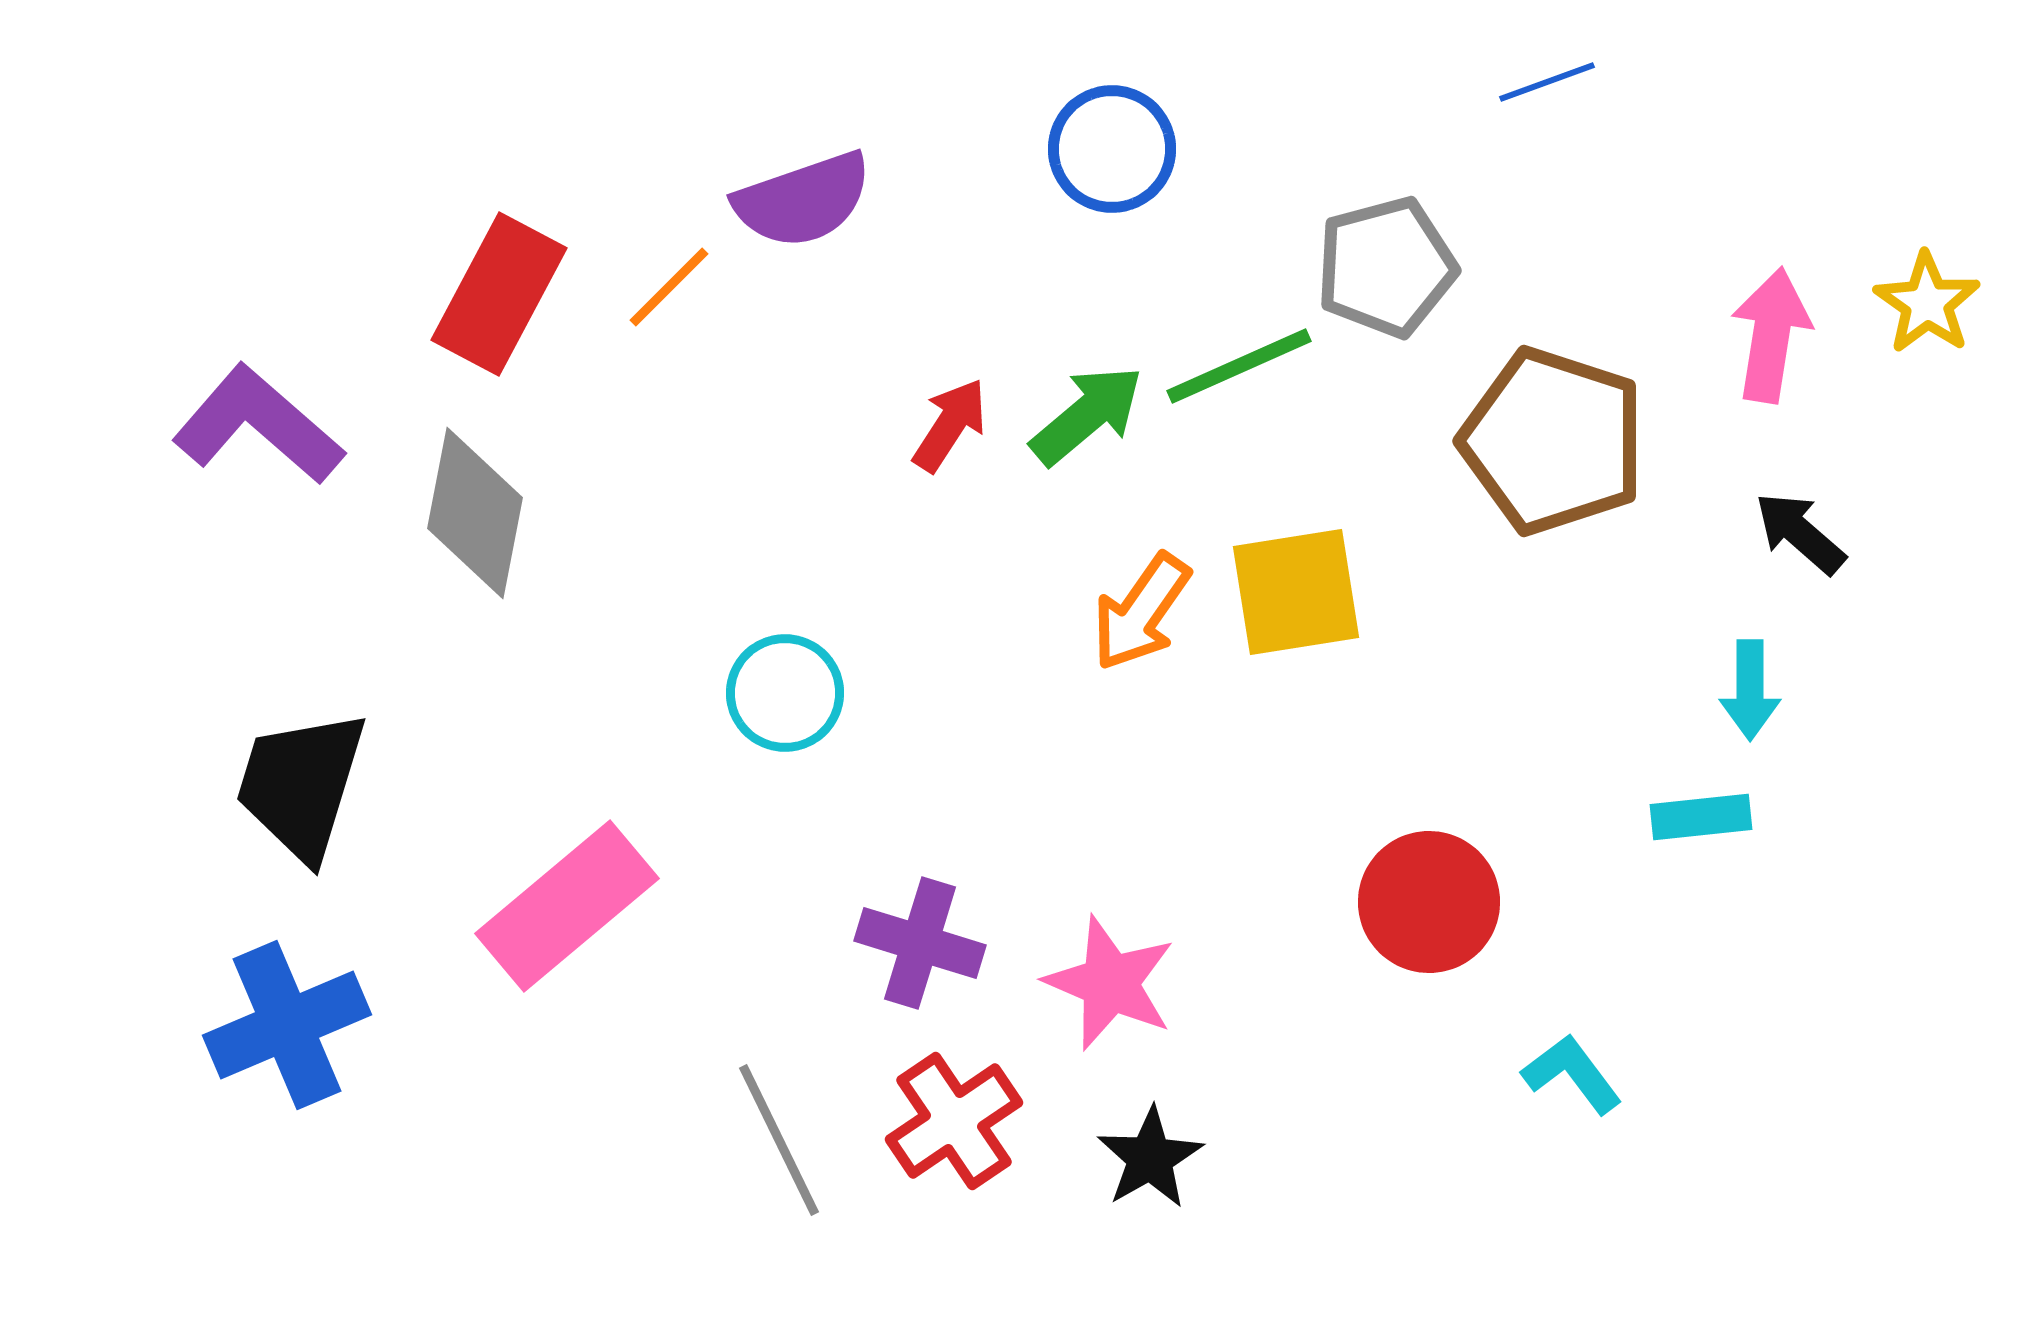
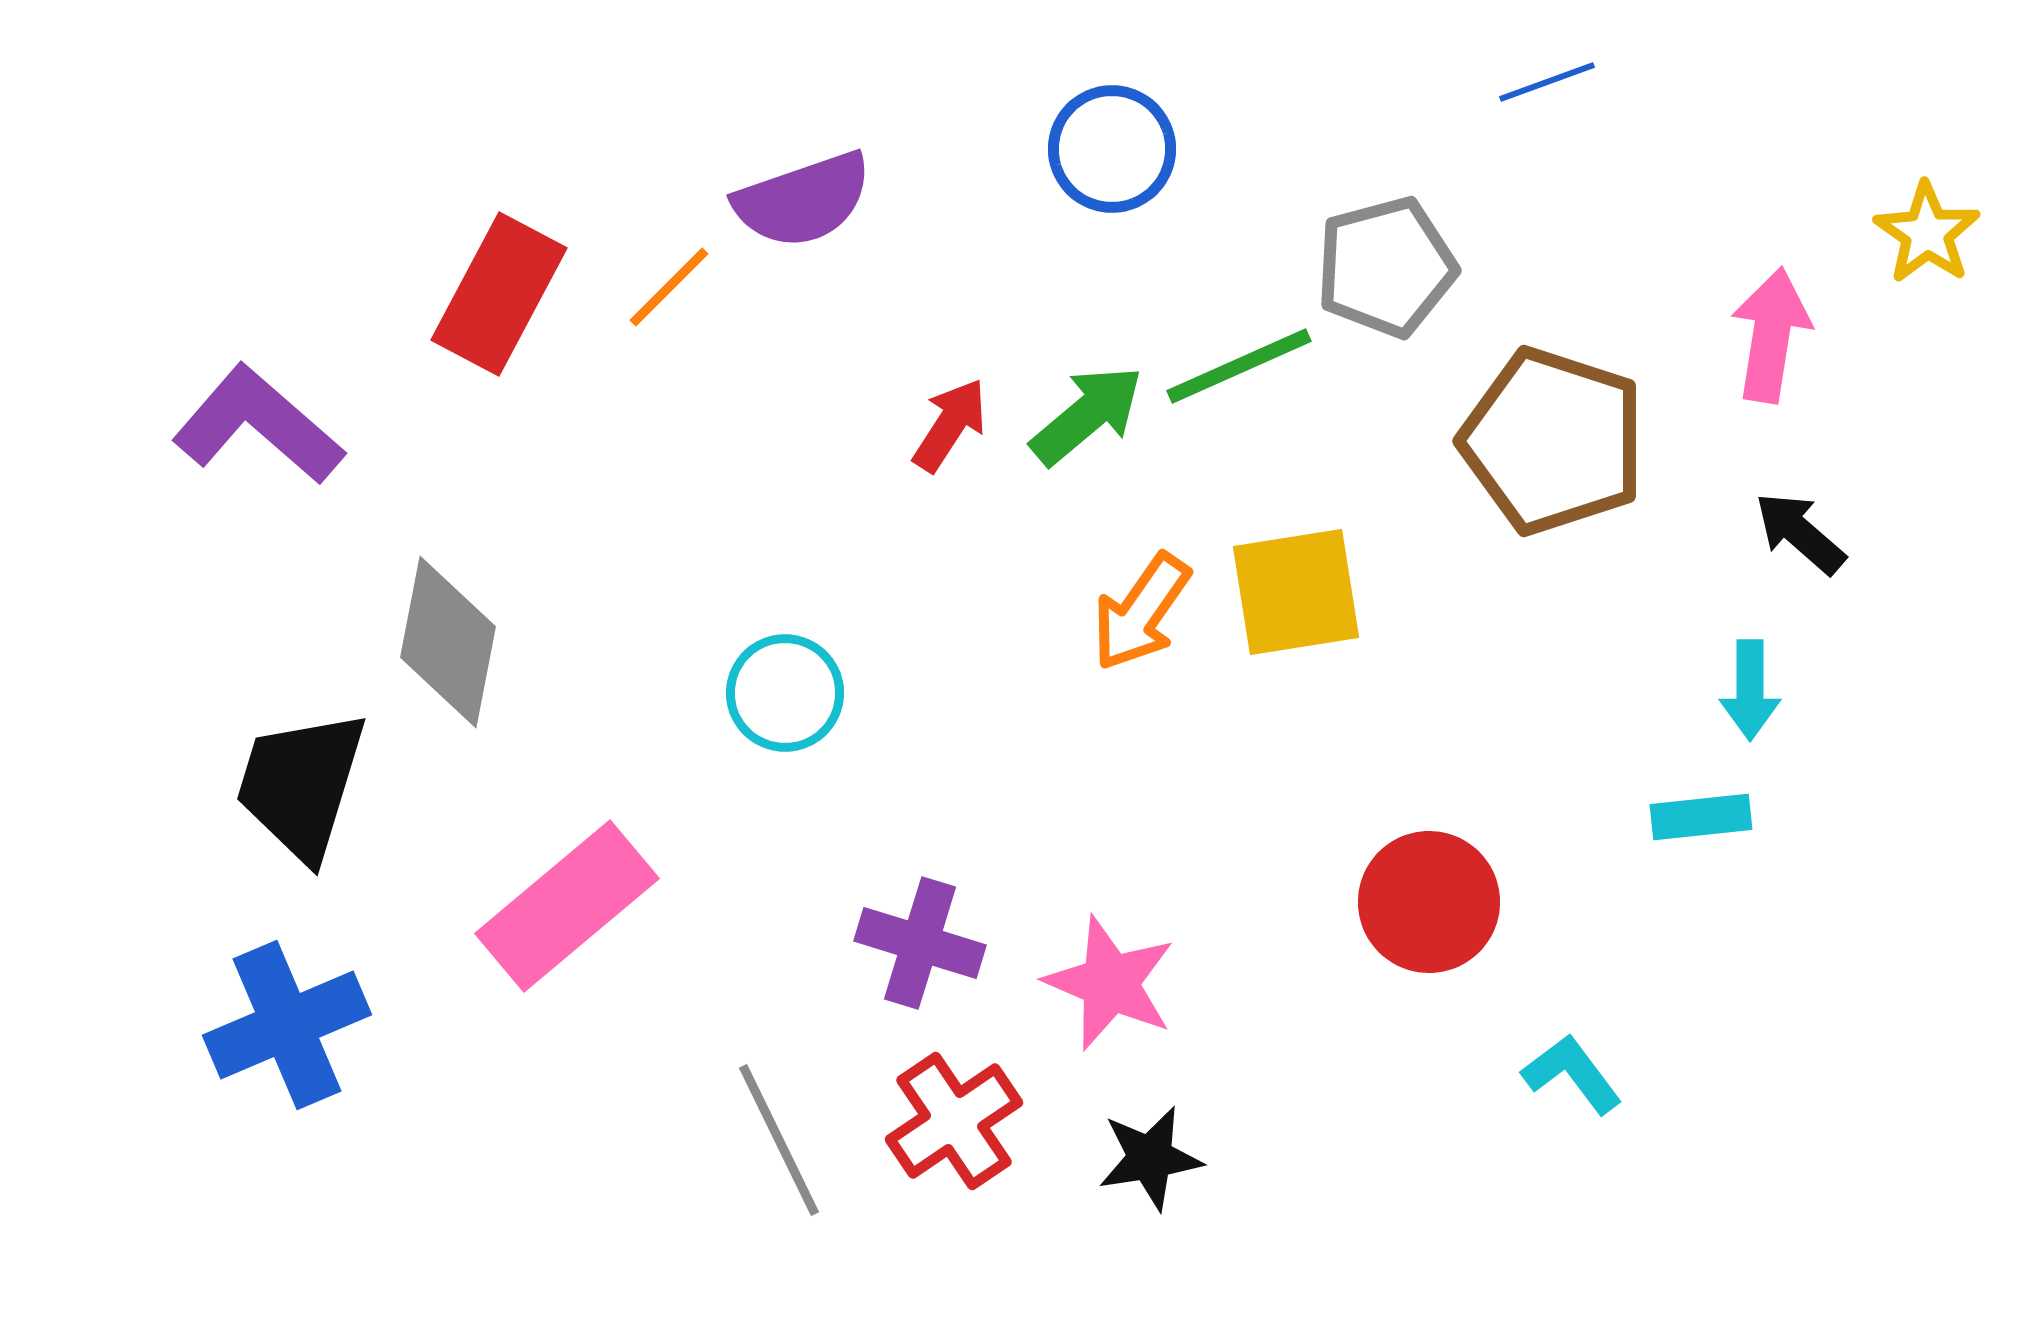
yellow star: moved 70 px up
gray diamond: moved 27 px left, 129 px down
black star: rotated 21 degrees clockwise
